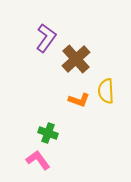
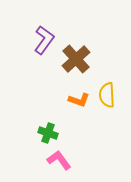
purple L-shape: moved 2 px left, 2 px down
yellow semicircle: moved 1 px right, 4 px down
pink L-shape: moved 21 px right
